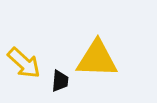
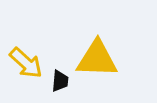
yellow arrow: moved 2 px right
